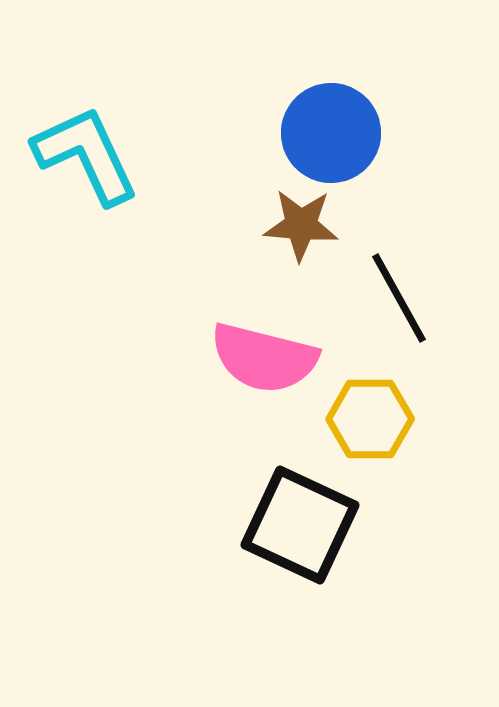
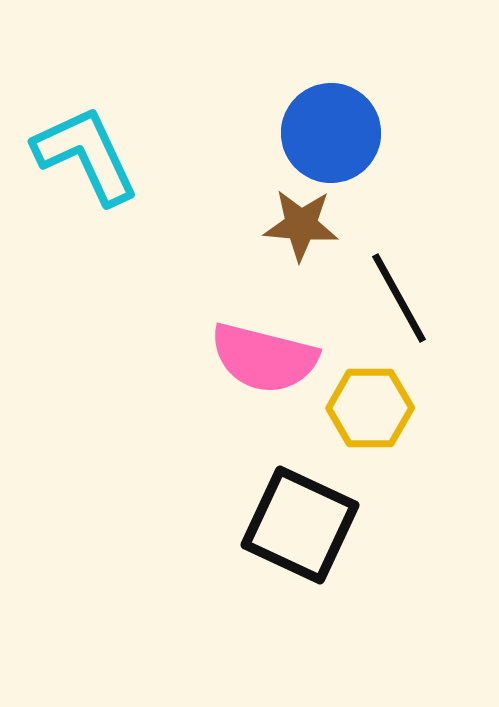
yellow hexagon: moved 11 px up
